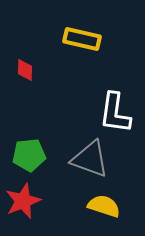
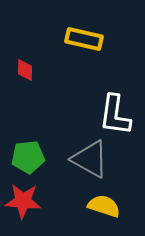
yellow rectangle: moved 2 px right
white L-shape: moved 2 px down
green pentagon: moved 1 px left, 2 px down
gray triangle: rotated 9 degrees clockwise
red star: rotated 27 degrees clockwise
